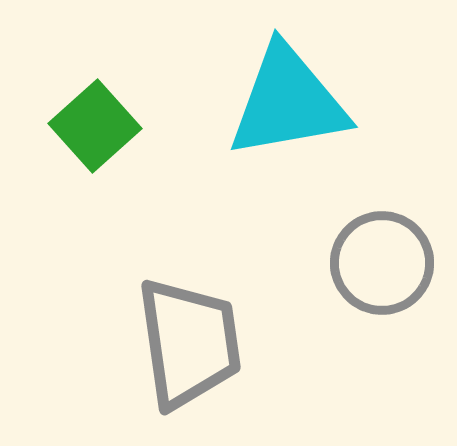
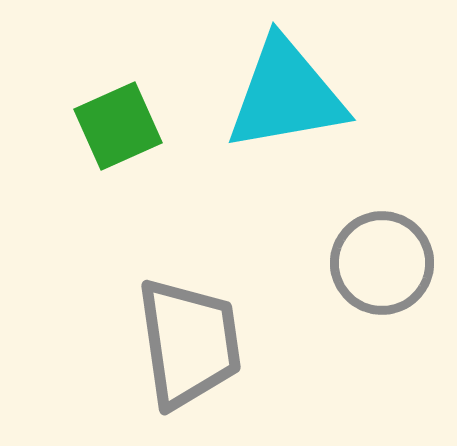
cyan triangle: moved 2 px left, 7 px up
green square: moved 23 px right; rotated 18 degrees clockwise
